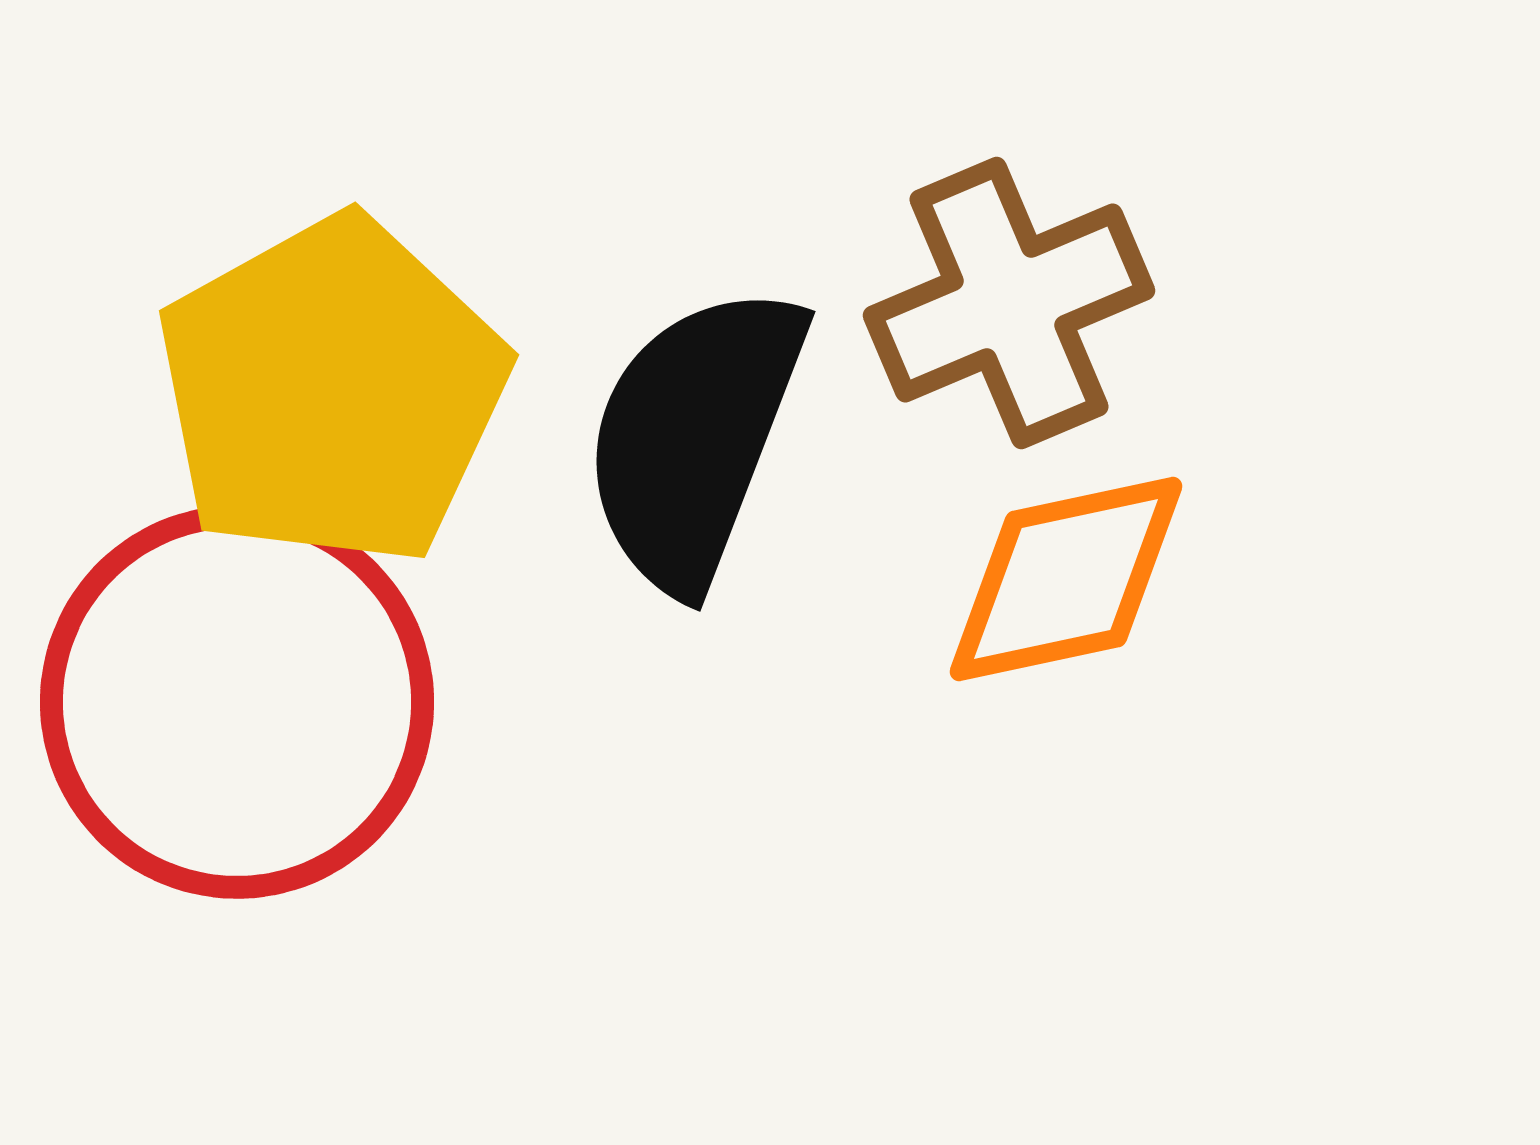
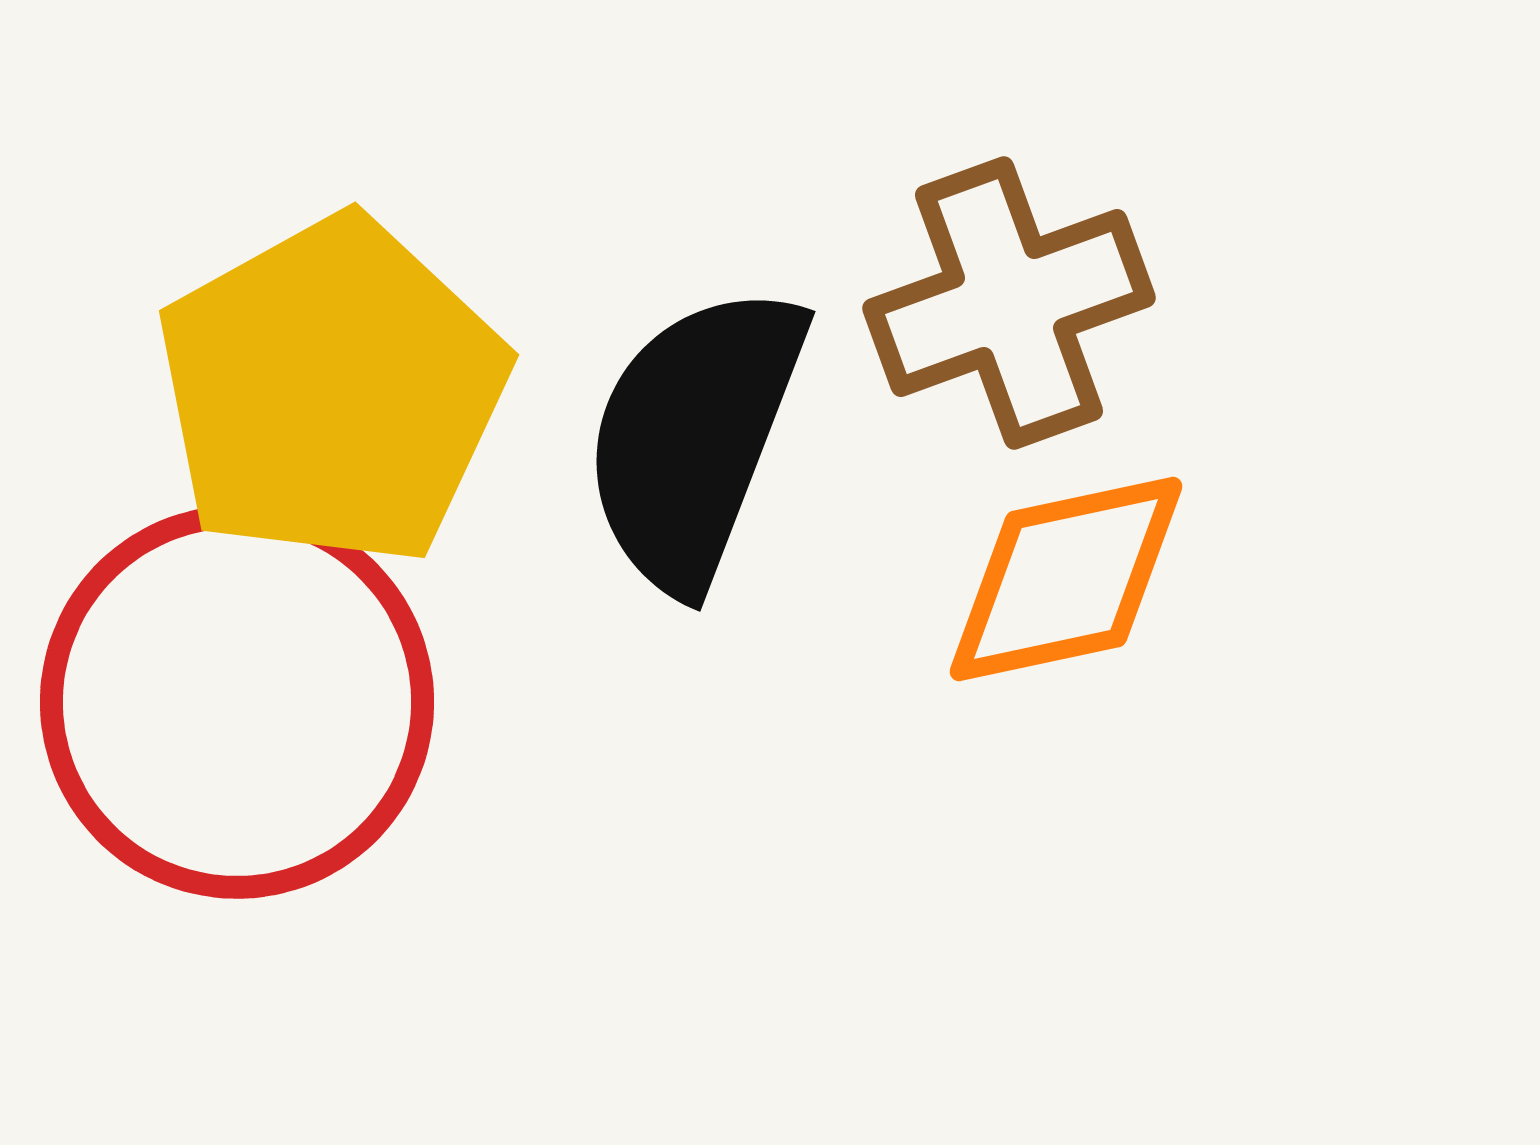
brown cross: rotated 3 degrees clockwise
